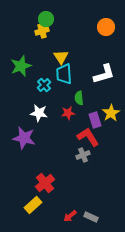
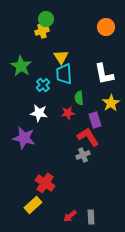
green star: rotated 20 degrees counterclockwise
white L-shape: rotated 95 degrees clockwise
cyan cross: moved 1 px left
yellow star: moved 10 px up
red cross: rotated 18 degrees counterclockwise
gray rectangle: rotated 64 degrees clockwise
